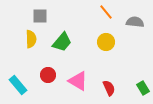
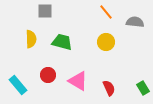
gray square: moved 5 px right, 5 px up
green trapezoid: rotated 115 degrees counterclockwise
